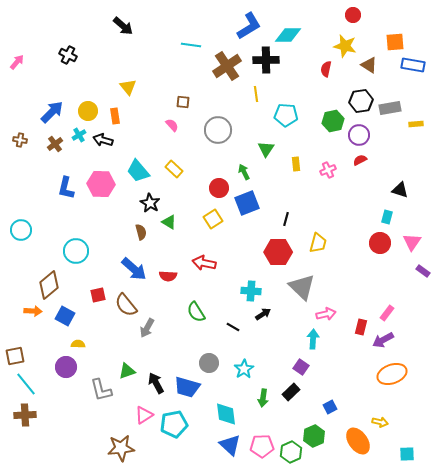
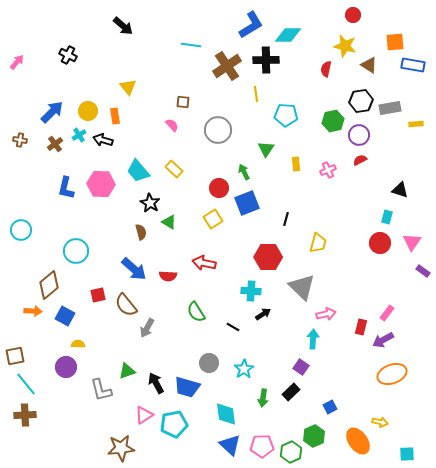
blue L-shape at (249, 26): moved 2 px right, 1 px up
red hexagon at (278, 252): moved 10 px left, 5 px down
